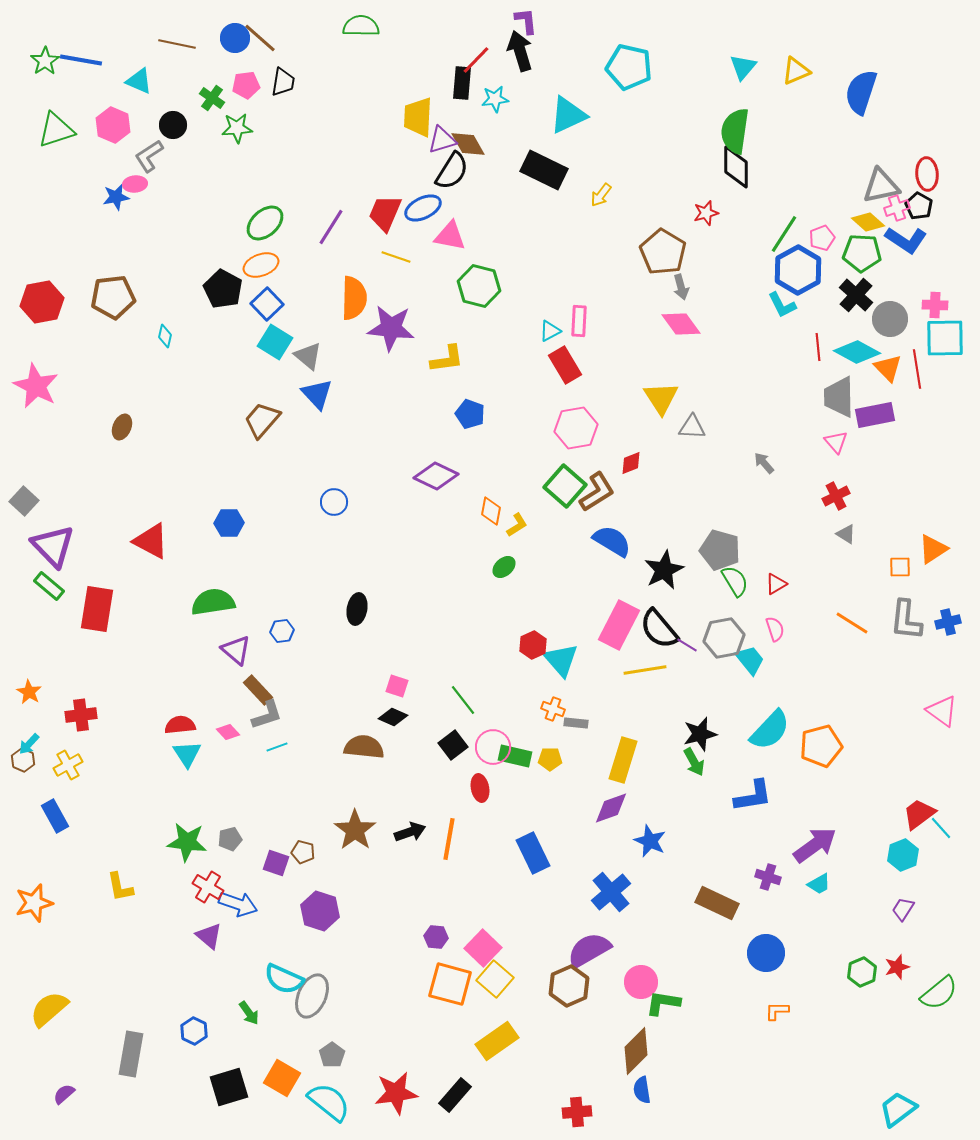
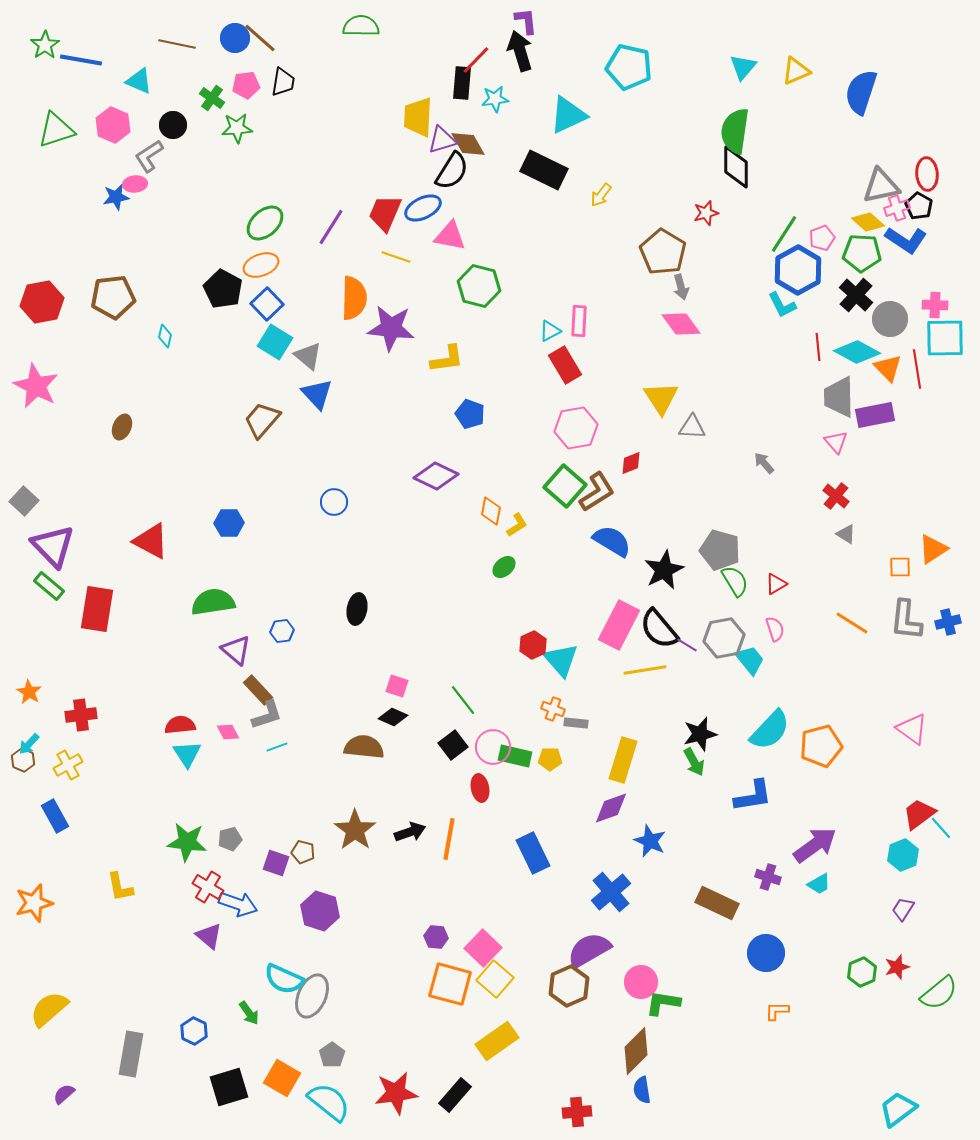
green star at (45, 61): moved 16 px up
red cross at (836, 496): rotated 24 degrees counterclockwise
pink triangle at (942, 711): moved 30 px left, 18 px down
pink diamond at (228, 732): rotated 15 degrees clockwise
